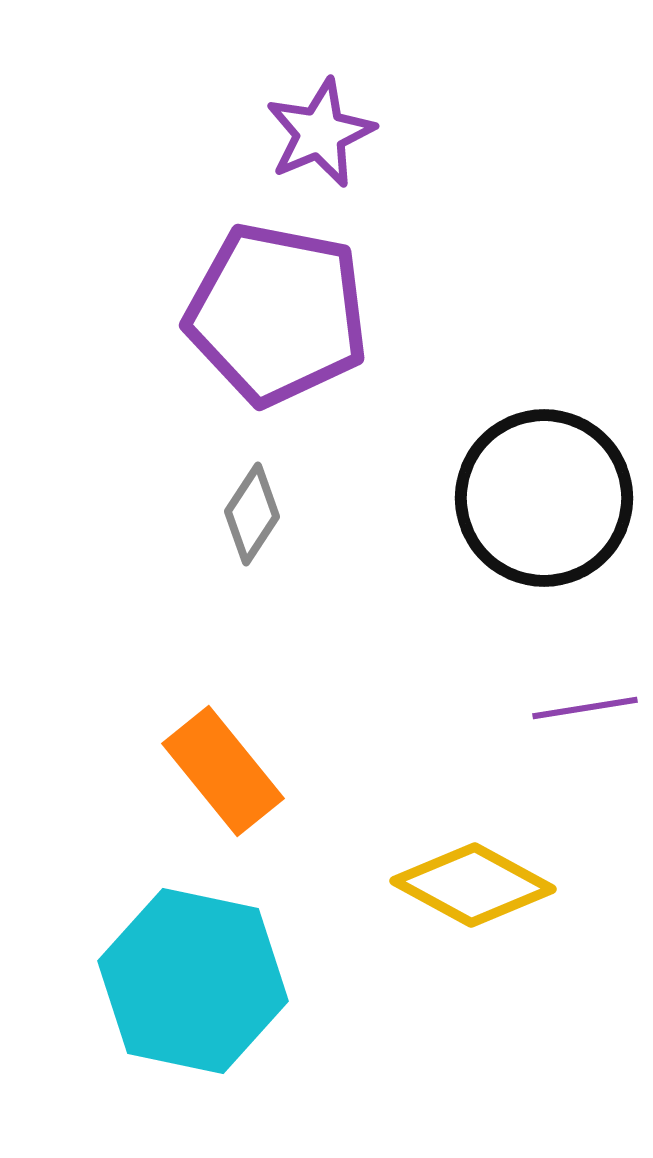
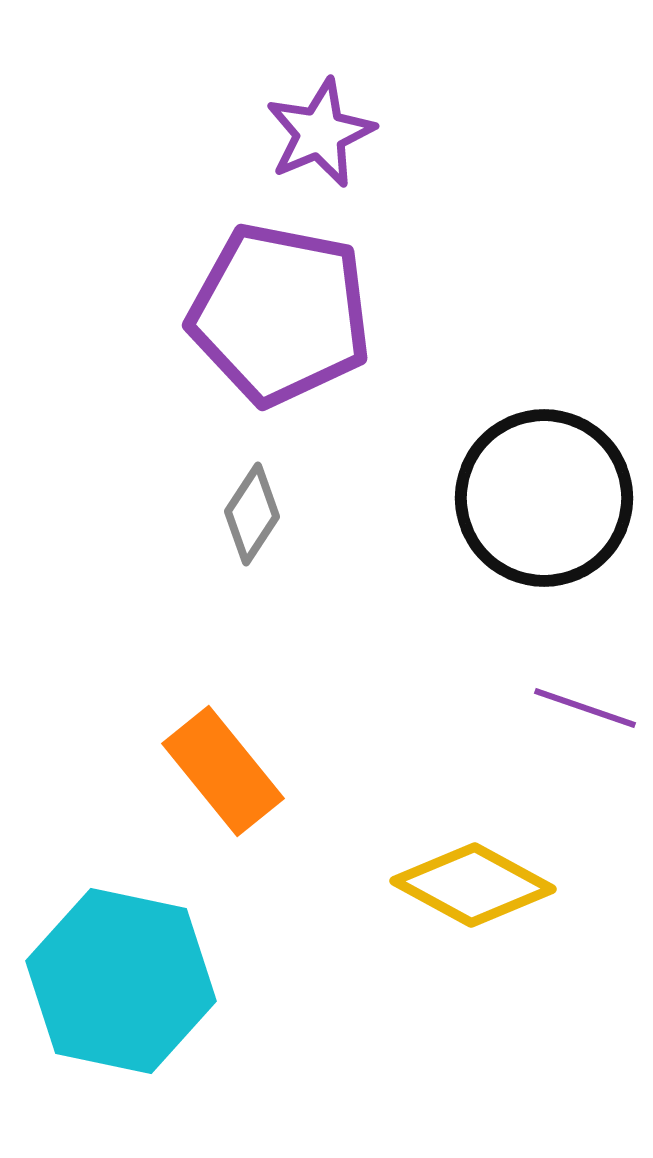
purple pentagon: moved 3 px right
purple line: rotated 28 degrees clockwise
cyan hexagon: moved 72 px left
